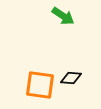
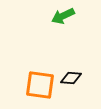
green arrow: rotated 120 degrees clockwise
